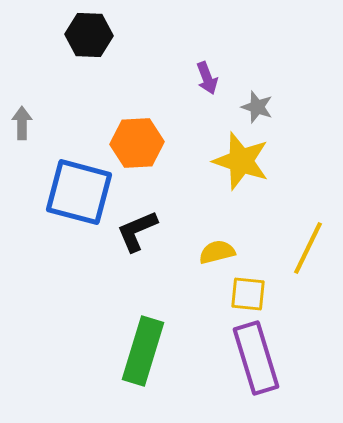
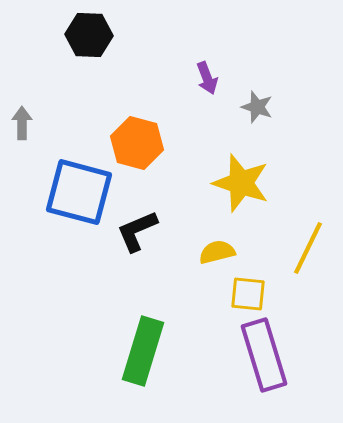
orange hexagon: rotated 18 degrees clockwise
yellow star: moved 22 px down
purple rectangle: moved 8 px right, 3 px up
